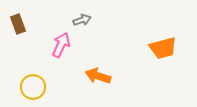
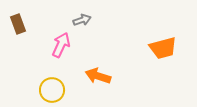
yellow circle: moved 19 px right, 3 px down
